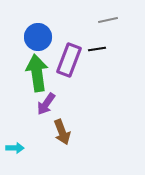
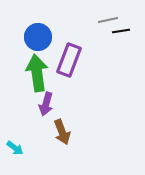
black line: moved 24 px right, 18 px up
purple arrow: rotated 20 degrees counterclockwise
cyan arrow: rotated 36 degrees clockwise
